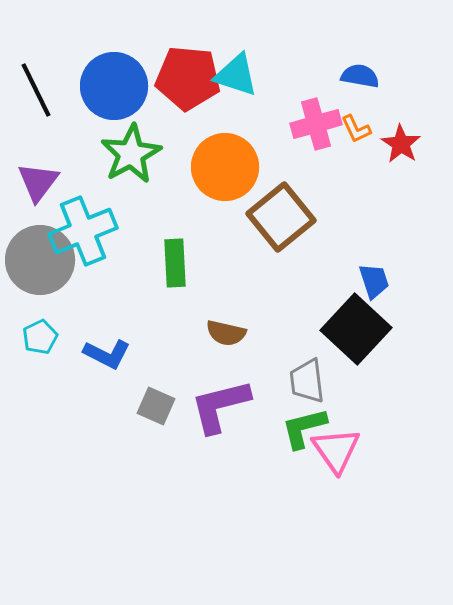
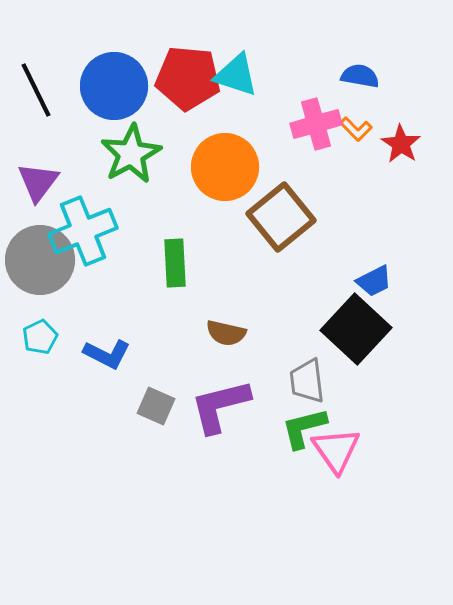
orange L-shape: rotated 20 degrees counterclockwise
blue trapezoid: rotated 81 degrees clockwise
